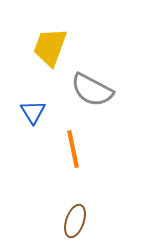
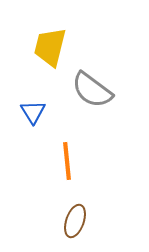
yellow trapezoid: rotated 6 degrees counterclockwise
gray semicircle: rotated 9 degrees clockwise
orange line: moved 6 px left, 12 px down; rotated 6 degrees clockwise
